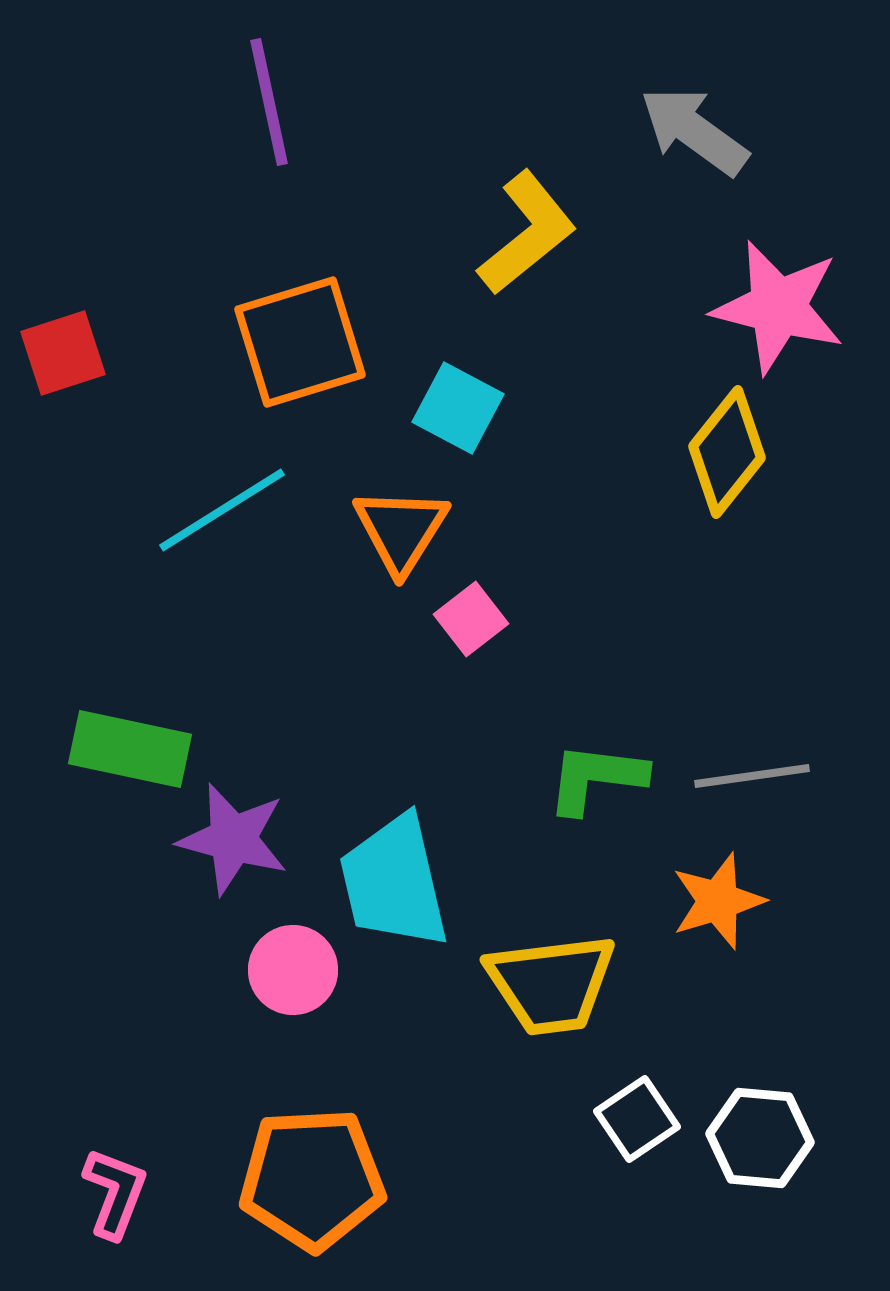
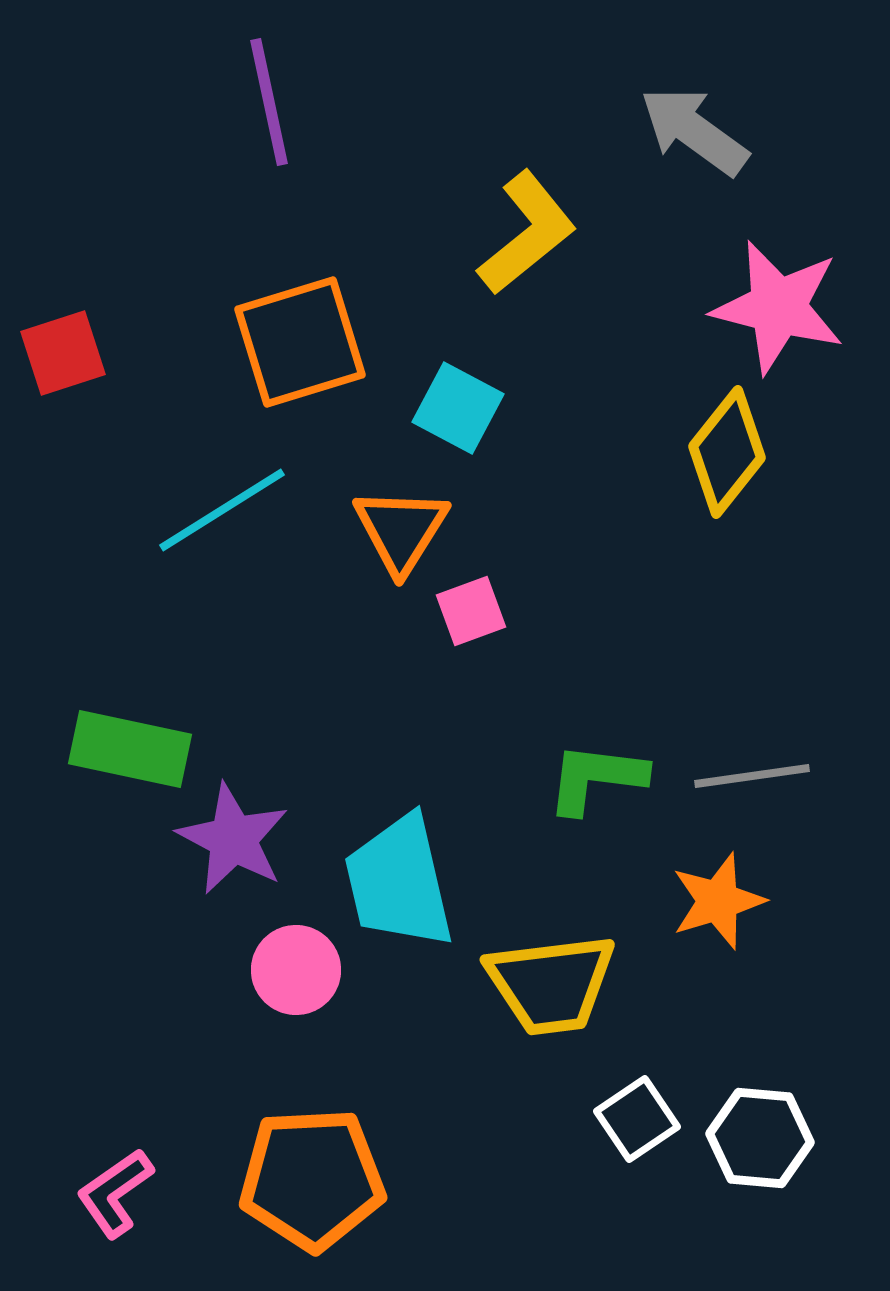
pink square: moved 8 px up; rotated 18 degrees clockwise
purple star: rotated 13 degrees clockwise
cyan trapezoid: moved 5 px right
pink circle: moved 3 px right
pink L-shape: rotated 146 degrees counterclockwise
